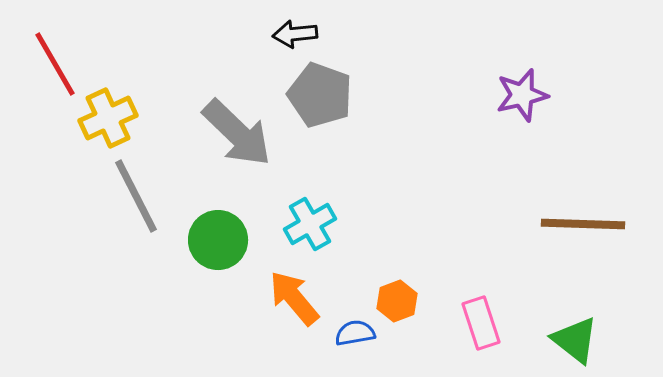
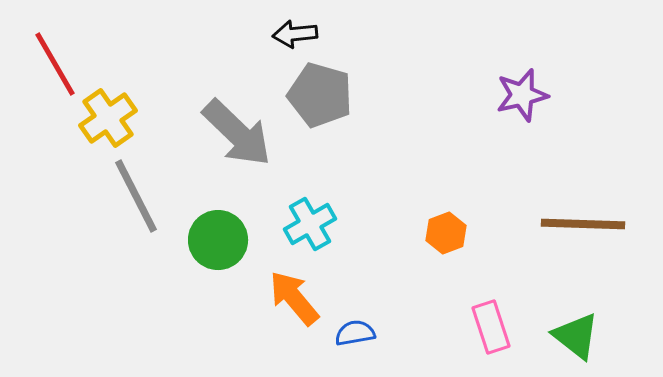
gray pentagon: rotated 4 degrees counterclockwise
yellow cross: rotated 10 degrees counterclockwise
orange hexagon: moved 49 px right, 68 px up
pink rectangle: moved 10 px right, 4 px down
green triangle: moved 1 px right, 4 px up
